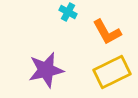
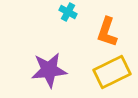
orange L-shape: rotated 48 degrees clockwise
purple star: moved 3 px right; rotated 6 degrees clockwise
